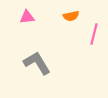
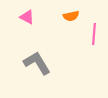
pink triangle: rotated 35 degrees clockwise
pink line: rotated 10 degrees counterclockwise
